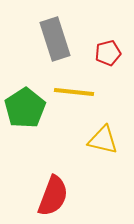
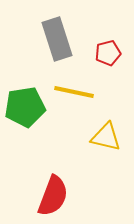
gray rectangle: moved 2 px right
yellow line: rotated 6 degrees clockwise
green pentagon: moved 1 px up; rotated 24 degrees clockwise
yellow triangle: moved 3 px right, 3 px up
